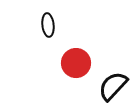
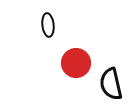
black semicircle: moved 2 px left, 2 px up; rotated 56 degrees counterclockwise
